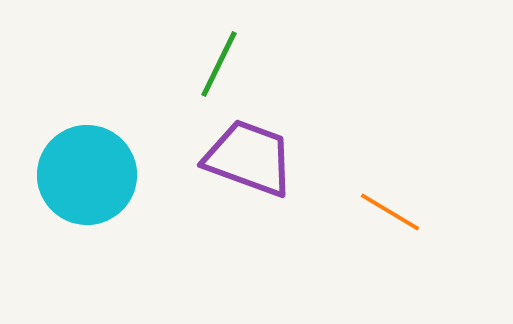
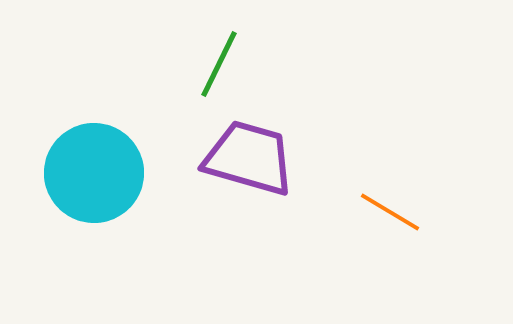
purple trapezoid: rotated 4 degrees counterclockwise
cyan circle: moved 7 px right, 2 px up
